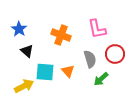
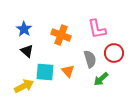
blue star: moved 5 px right
red circle: moved 1 px left, 1 px up
